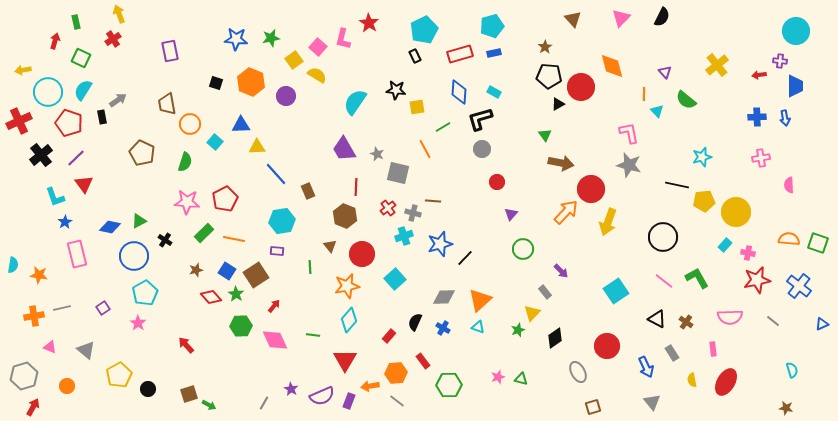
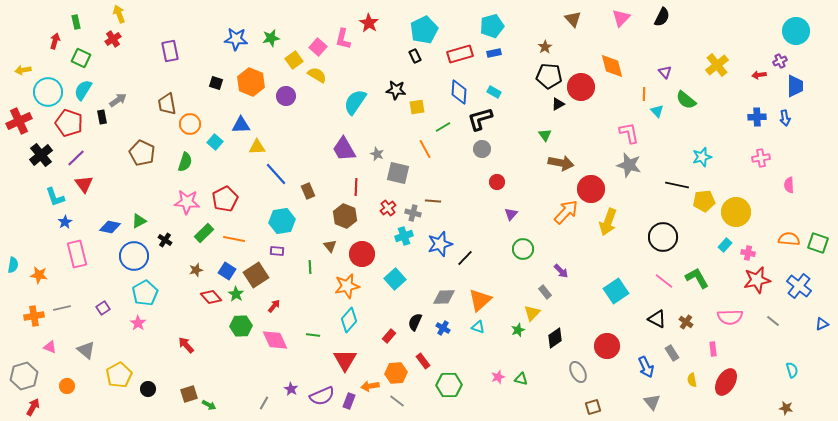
purple cross at (780, 61): rotated 32 degrees counterclockwise
